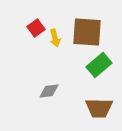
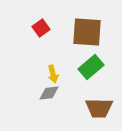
red square: moved 5 px right
yellow arrow: moved 2 px left, 36 px down
green rectangle: moved 8 px left, 2 px down
gray diamond: moved 2 px down
